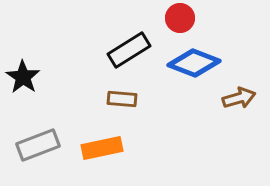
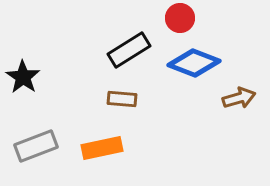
gray rectangle: moved 2 px left, 1 px down
